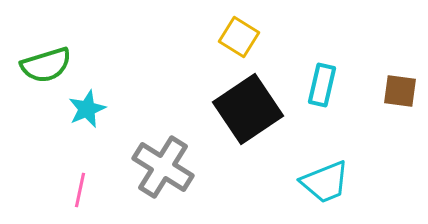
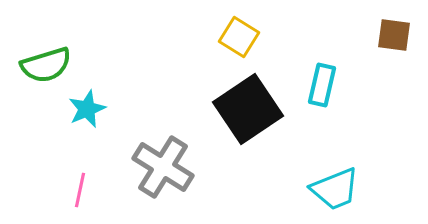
brown square: moved 6 px left, 56 px up
cyan trapezoid: moved 10 px right, 7 px down
